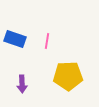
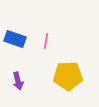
pink line: moved 1 px left
purple arrow: moved 4 px left, 3 px up; rotated 12 degrees counterclockwise
